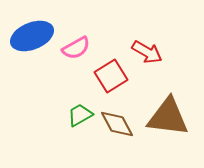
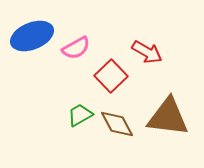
red square: rotated 12 degrees counterclockwise
